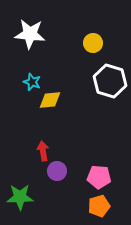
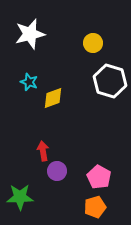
white star: rotated 20 degrees counterclockwise
cyan star: moved 3 px left
yellow diamond: moved 3 px right, 2 px up; rotated 15 degrees counterclockwise
pink pentagon: rotated 25 degrees clockwise
orange pentagon: moved 4 px left, 1 px down
